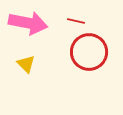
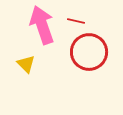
pink arrow: moved 14 px right, 2 px down; rotated 120 degrees counterclockwise
